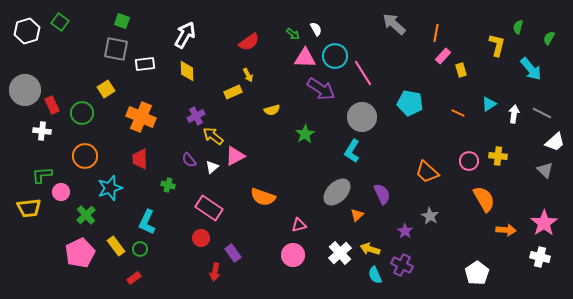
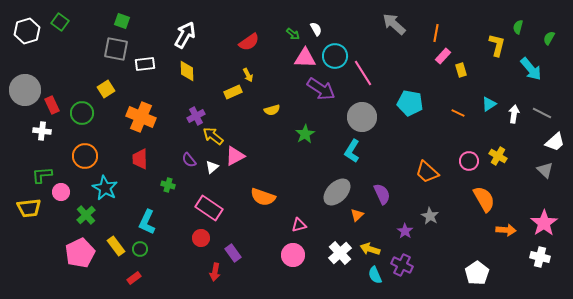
yellow cross at (498, 156): rotated 24 degrees clockwise
cyan star at (110, 188): moved 5 px left; rotated 25 degrees counterclockwise
